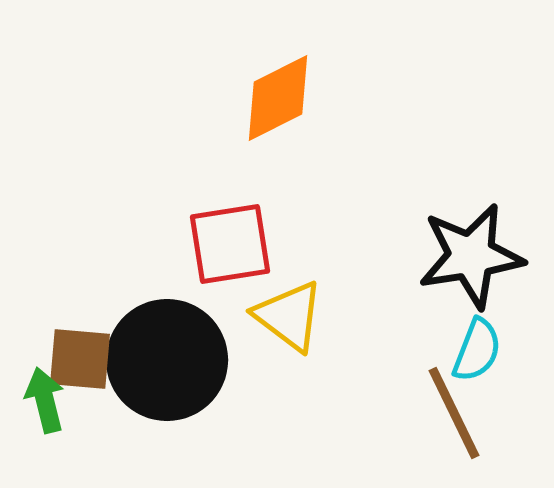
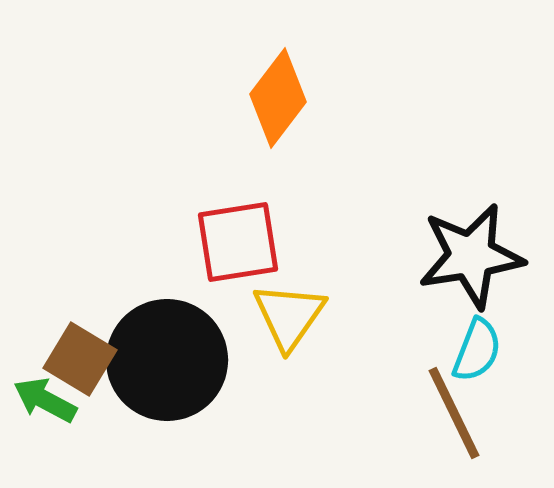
orange diamond: rotated 26 degrees counterclockwise
red square: moved 8 px right, 2 px up
yellow triangle: rotated 28 degrees clockwise
brown square: rotated 26 degrees clockwise
green arrow: rotated 48 degrees counterclockwise
